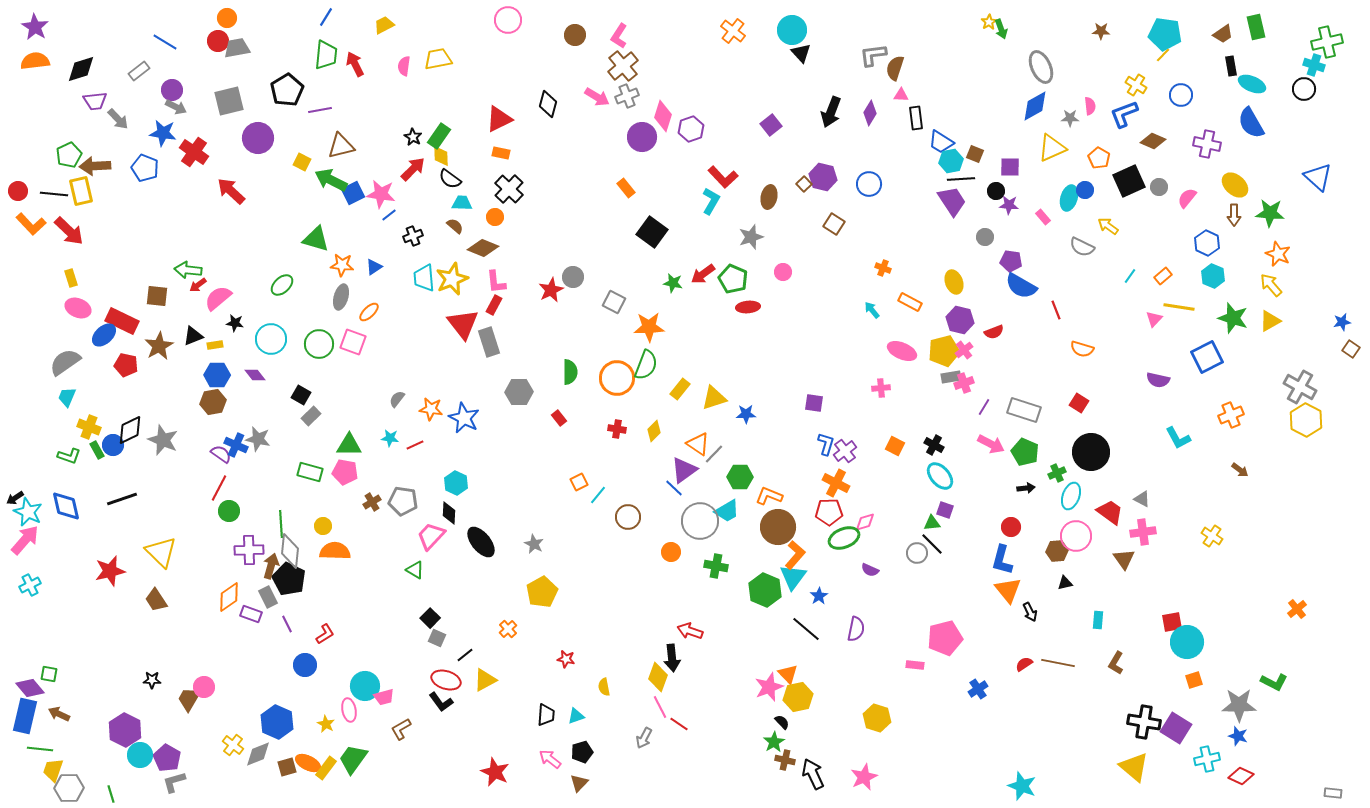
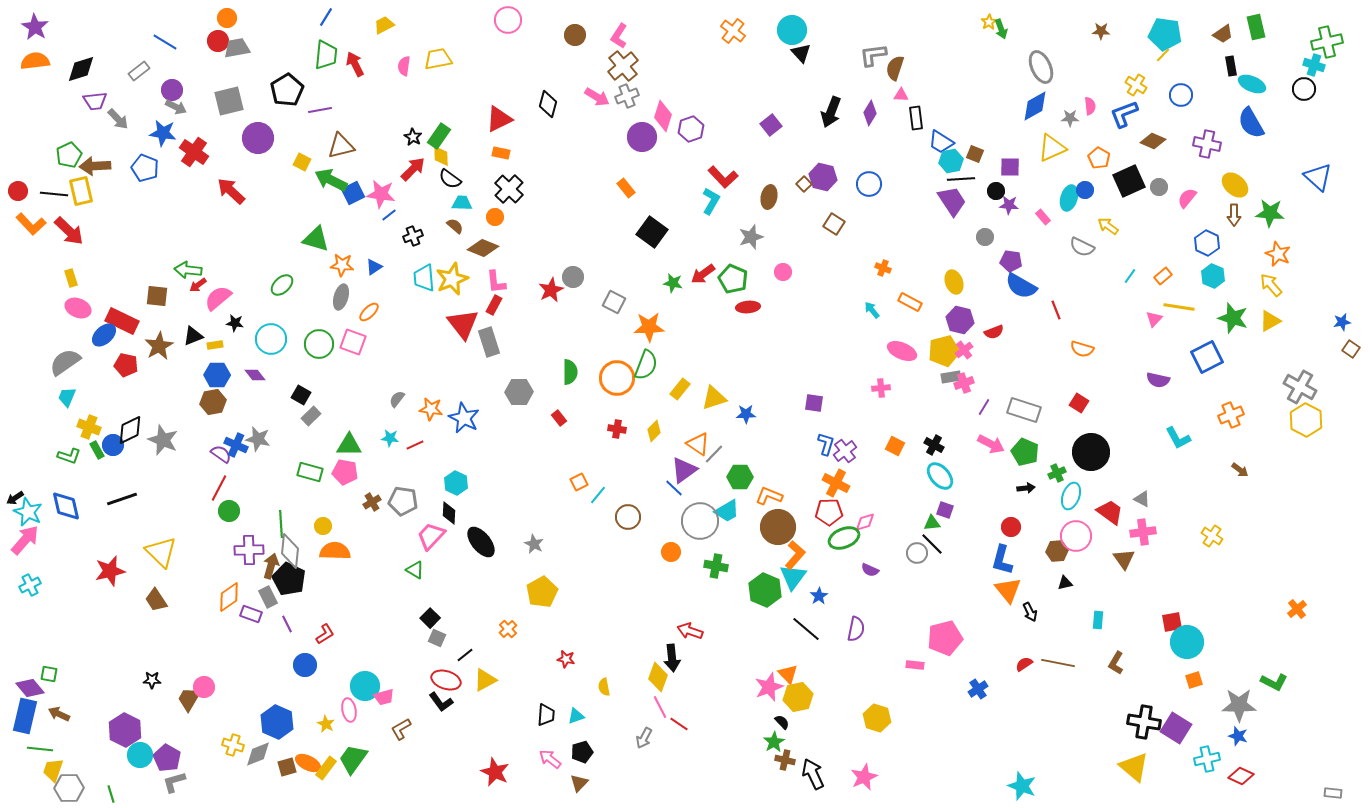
yellow cross at (233, 745): rotated 20 degrees counterclockwise
